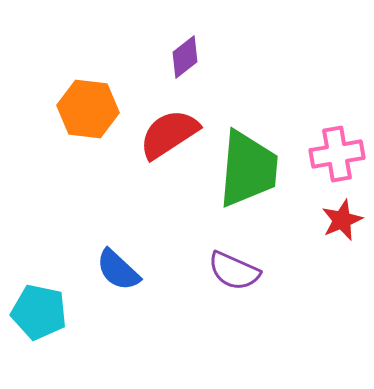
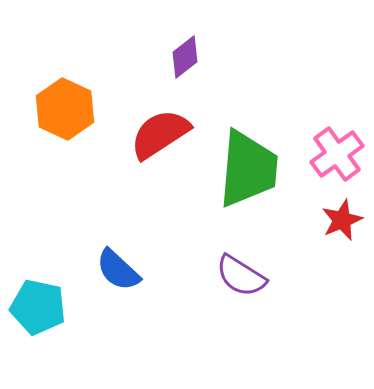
orange hexagon: moved 23 px left; rotated 18 degrees clockwise
red semicircle: moved 9 px left
pink cross: rotated 26 degrees counterclockwise
purple semicircle: moved 7 px right, 5 px down; rotated 8 degrees clockwise
cyan pentagon: moved 1 px left, 5 px up
